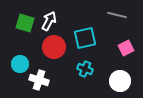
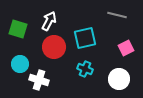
green square: moved 7 px left, 6 px down
white circle: moved 1 px left, 2 px up
